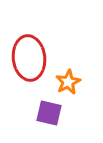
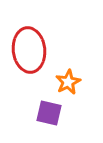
red ellipse: moved 8 px up
